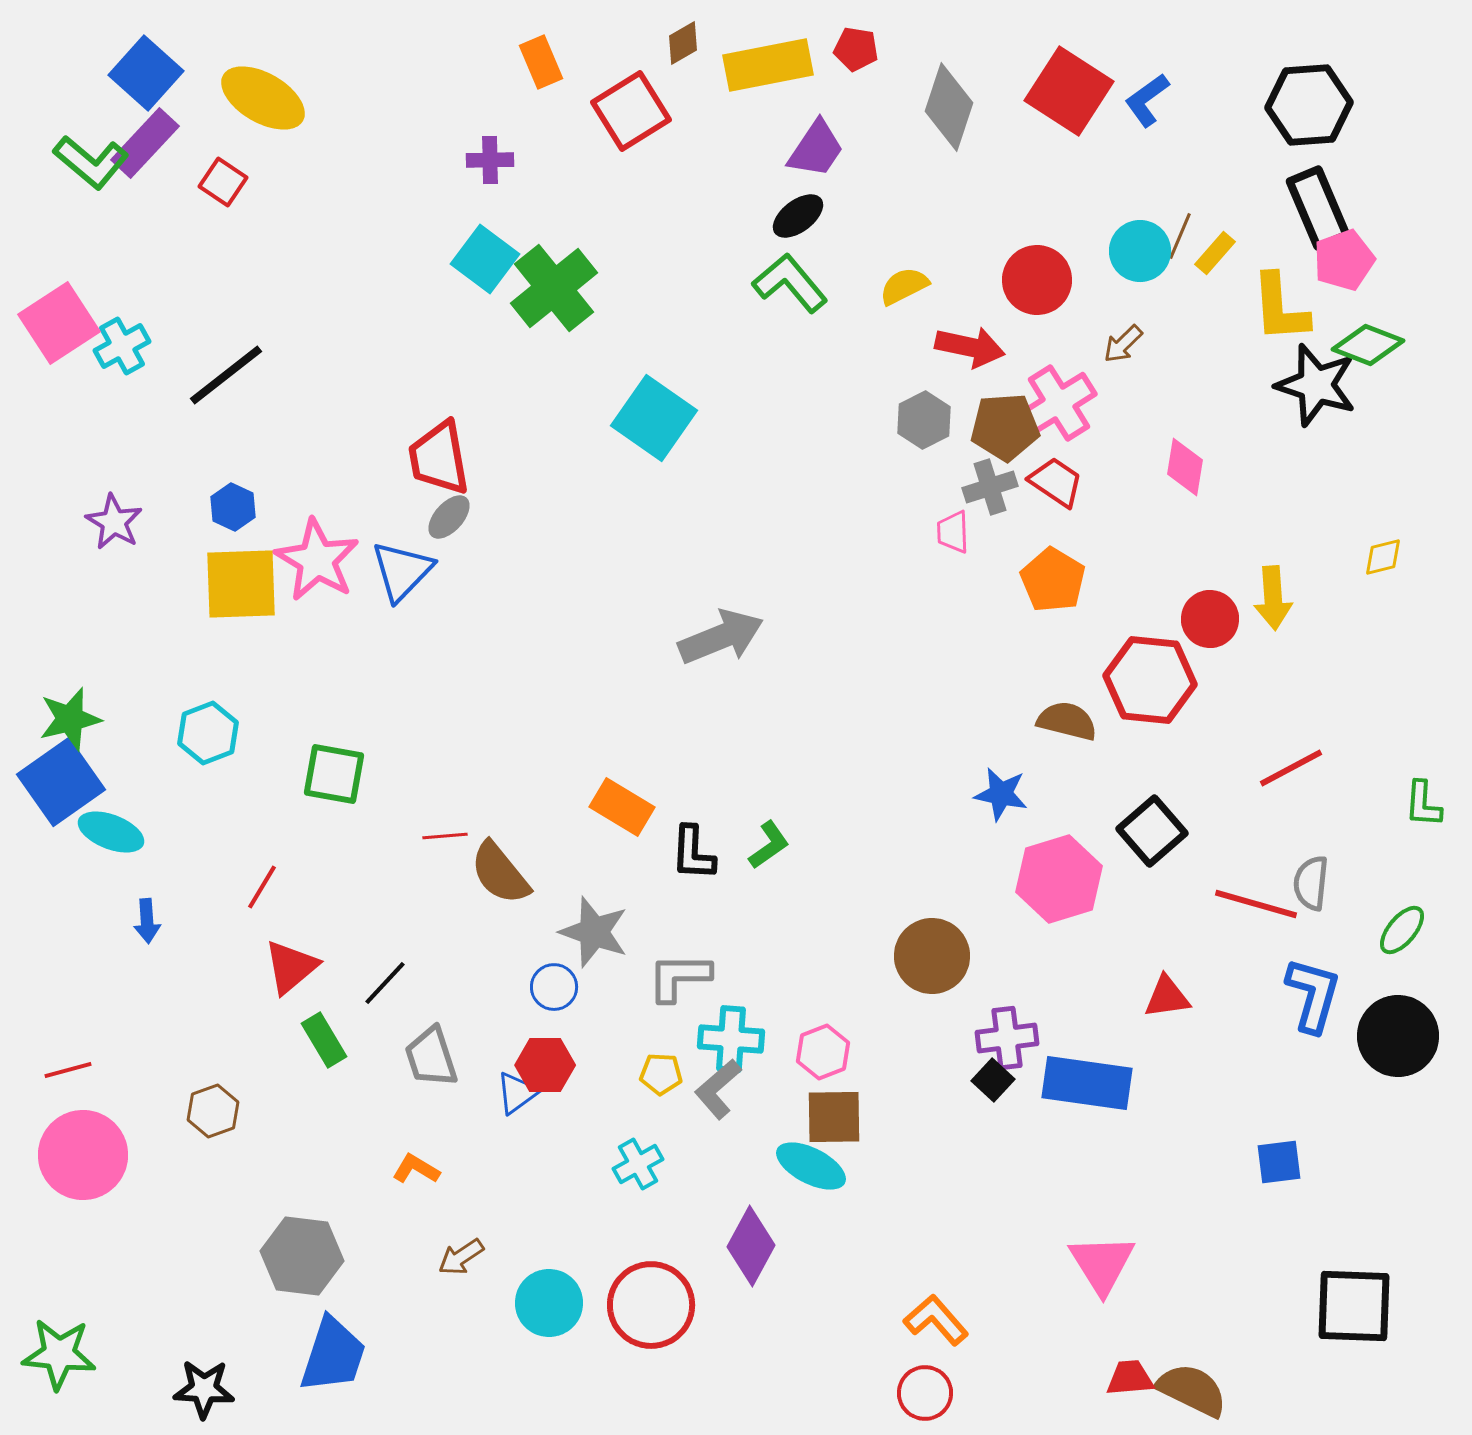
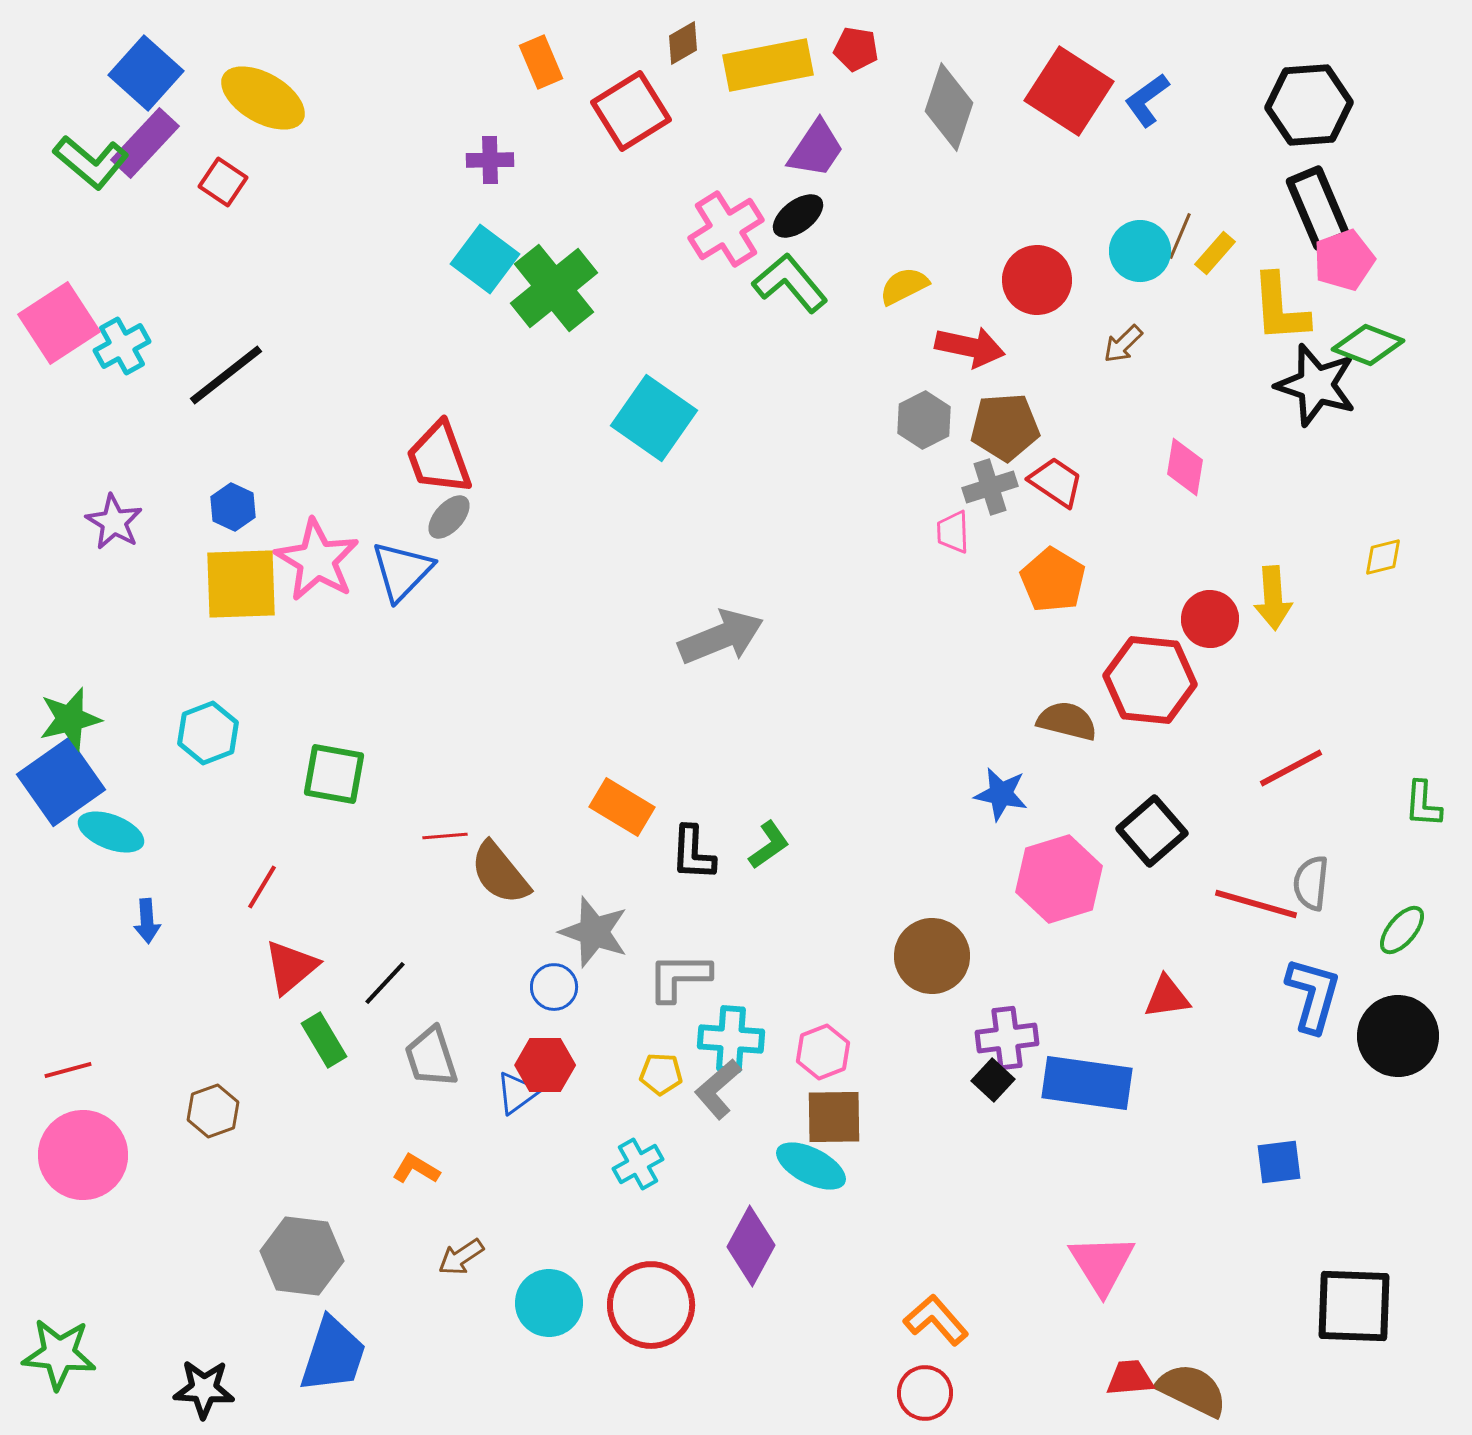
pink cross at (1059, 403): moved 333 px left, 174 px up
red trapezoid at (439, 458): rotated 10 degrees counterclockwise
